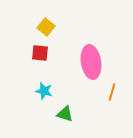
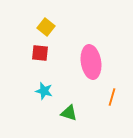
orange line: moved 5 px down
green triangle: moved 4 px right, 1 px up
